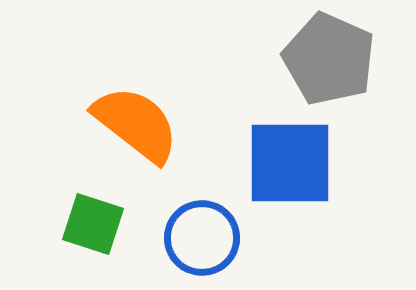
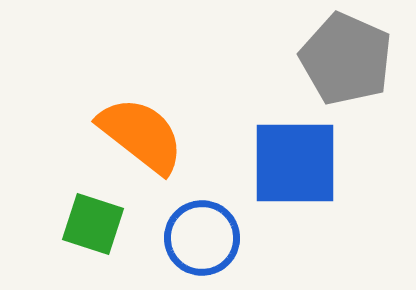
gray pentagon: moved 17 px right
orange semicircle: moved 5 px right, 11 px down
blue square: moved 5 px right
